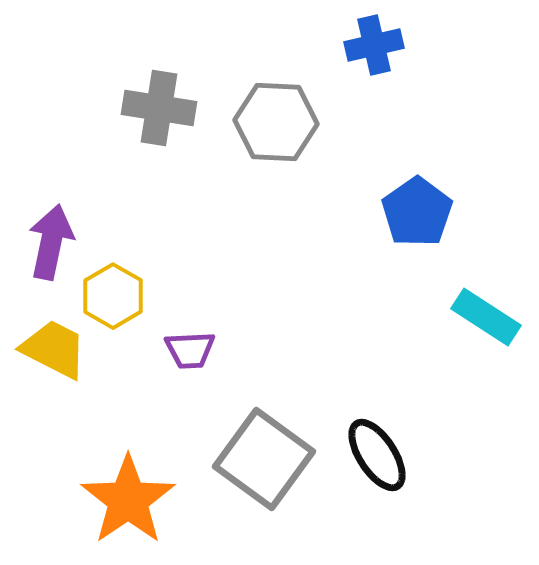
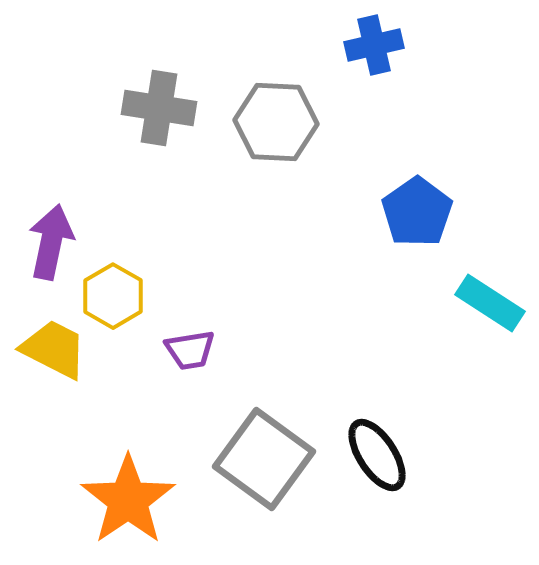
cyan rectangle: moved 4 px right, 14 px up
purple trapezoid: rotated 6 degrees counterclockwise
